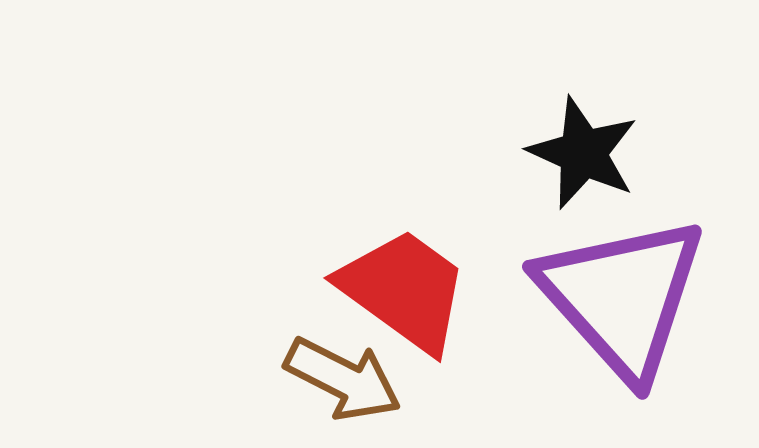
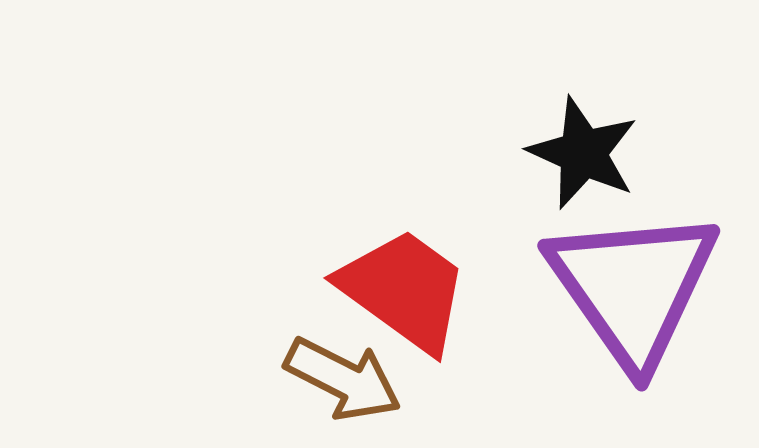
purple triangle: moved 11 px right, 10 px up; rotated 7 degrees clockwise
